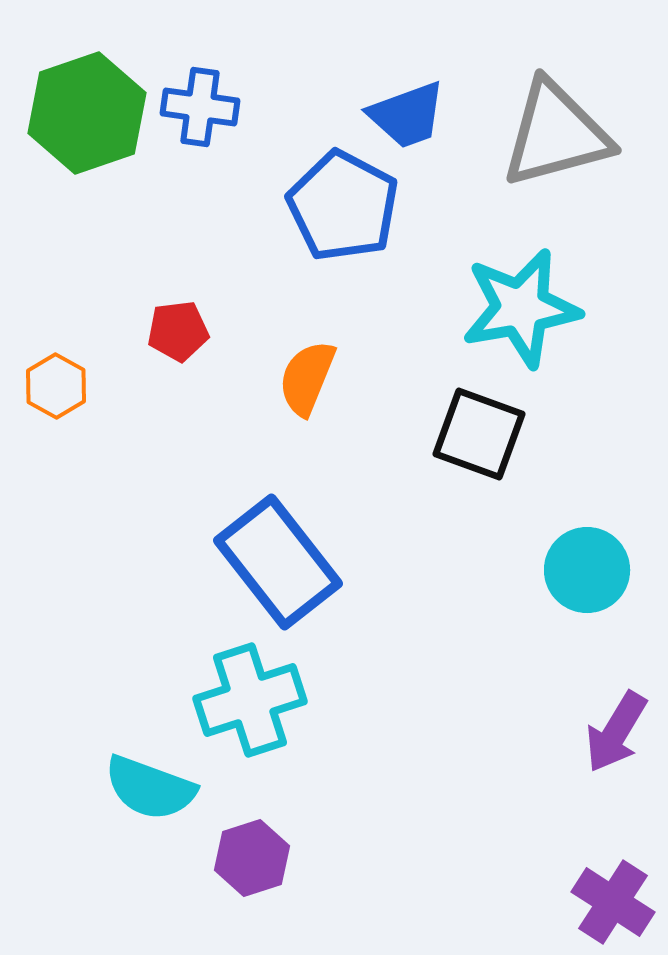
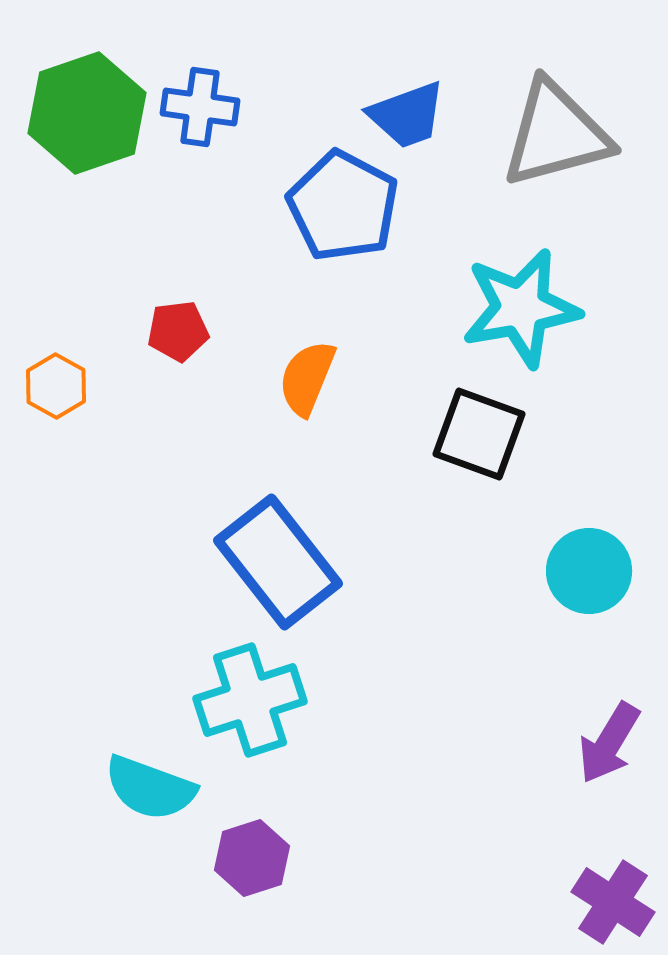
cyan circle: moved 2 px right, 1 px down
purple arrow: moved 7 px left, 11 px down
